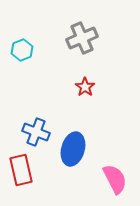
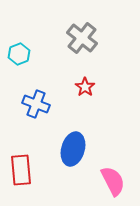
gray cross: rotated 28 degrees counterclockwise
cyan hexagon: moved 3 px left, 4 px down
blue cross: moved 28 px up
red rectangle: rotated 8 degrees clockwise
pink semicircle: moved 2 px left, 2 px down
